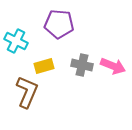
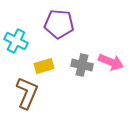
pink arrow: moved 2 px left, 4 px up
brown L-shape: moved 1 px down
